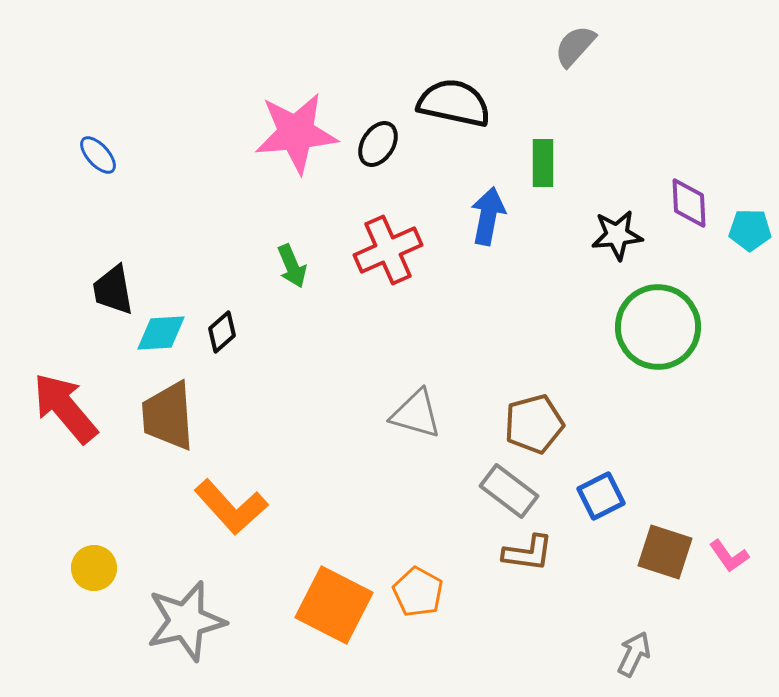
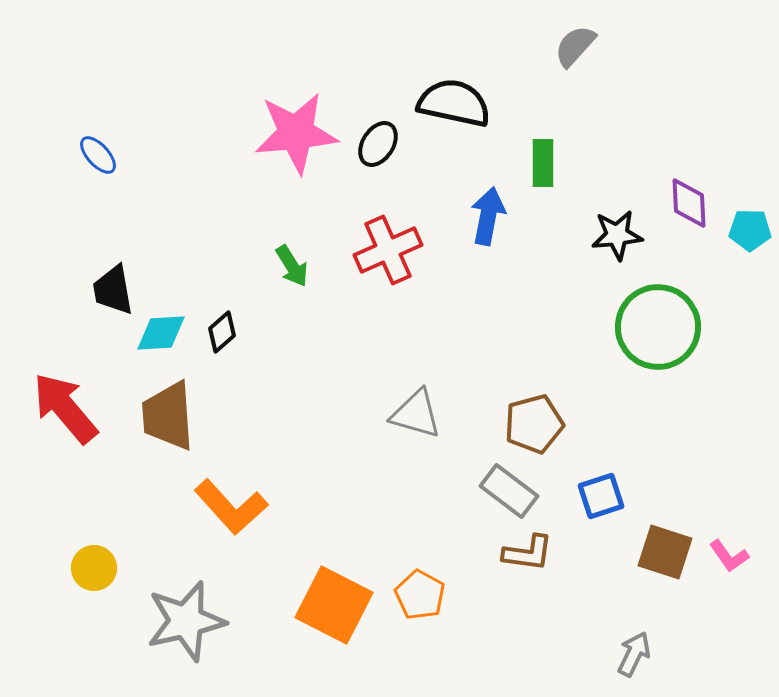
green arrow: rotated 9 degrees counterclockwise
blue square: rotated 9 degrees clockwise
orange pentagon: moved 2 px right, 3 px down
